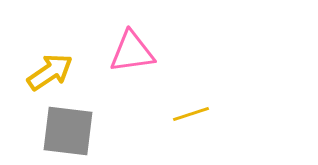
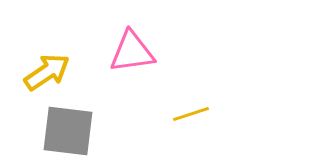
yellow arrow: moved 3 px left
